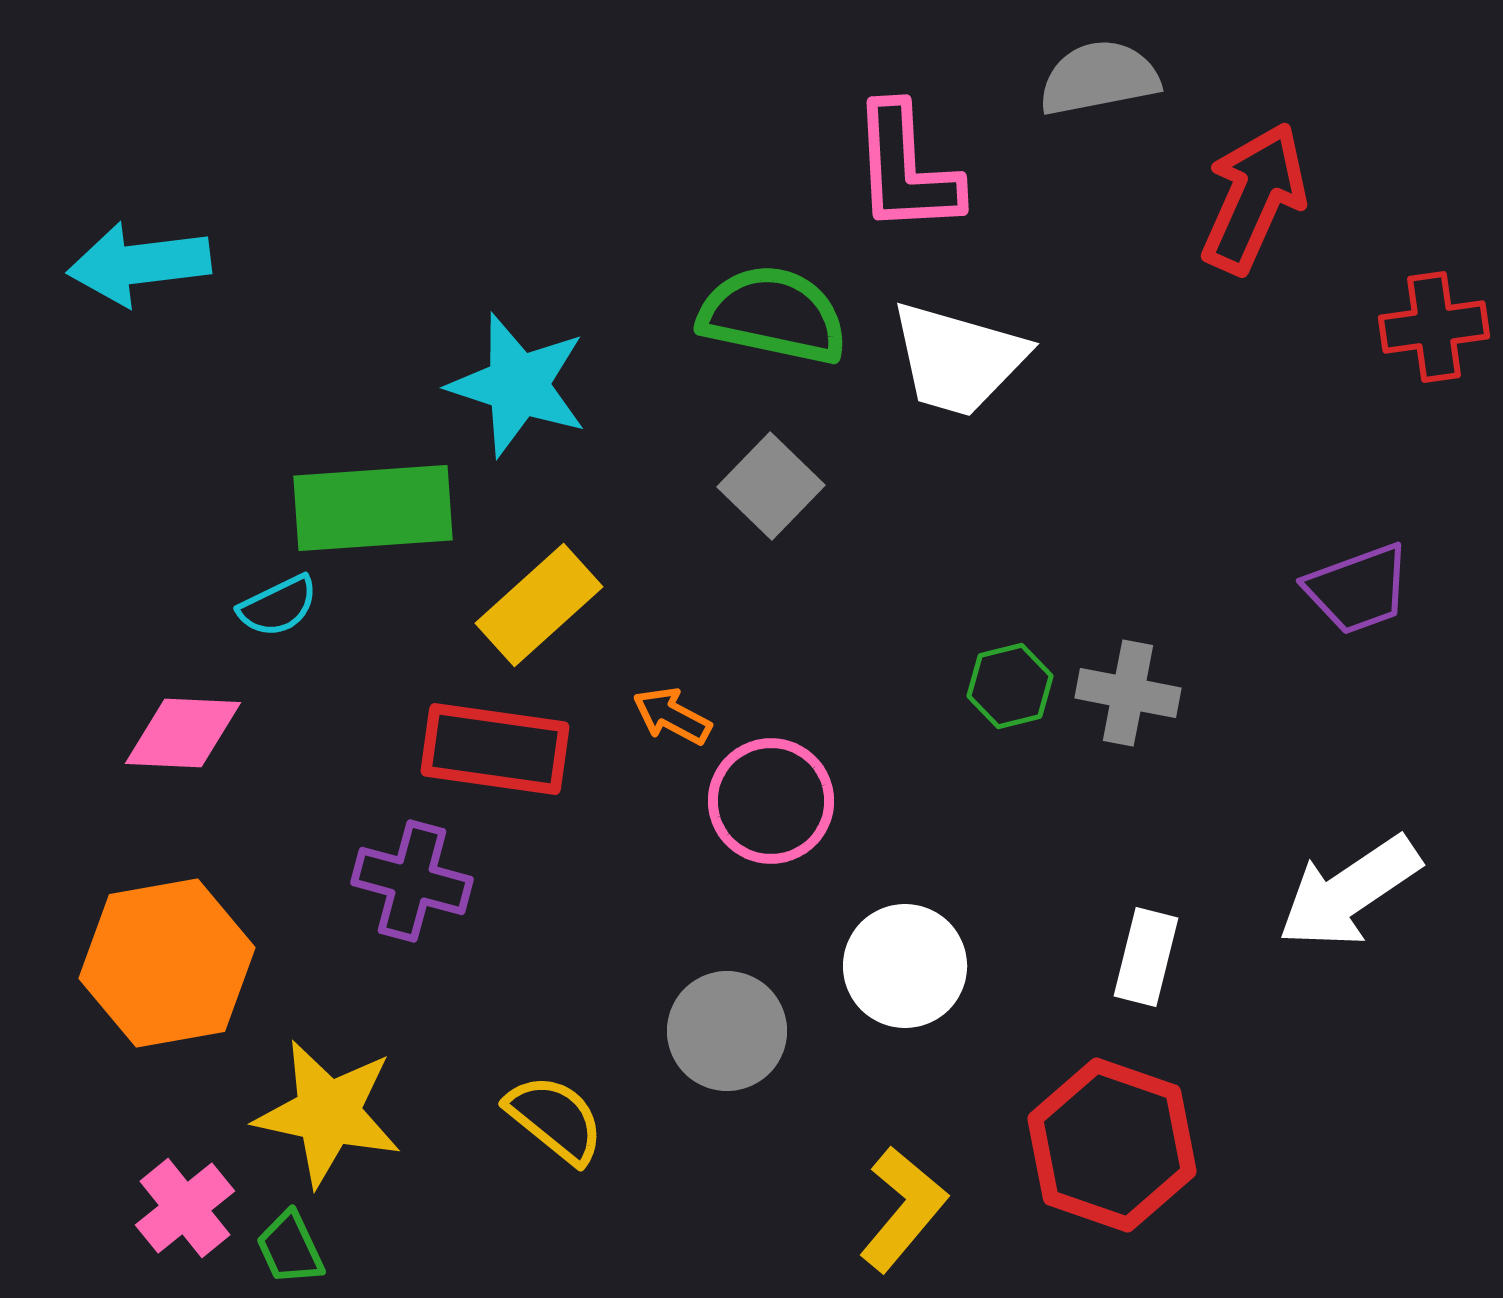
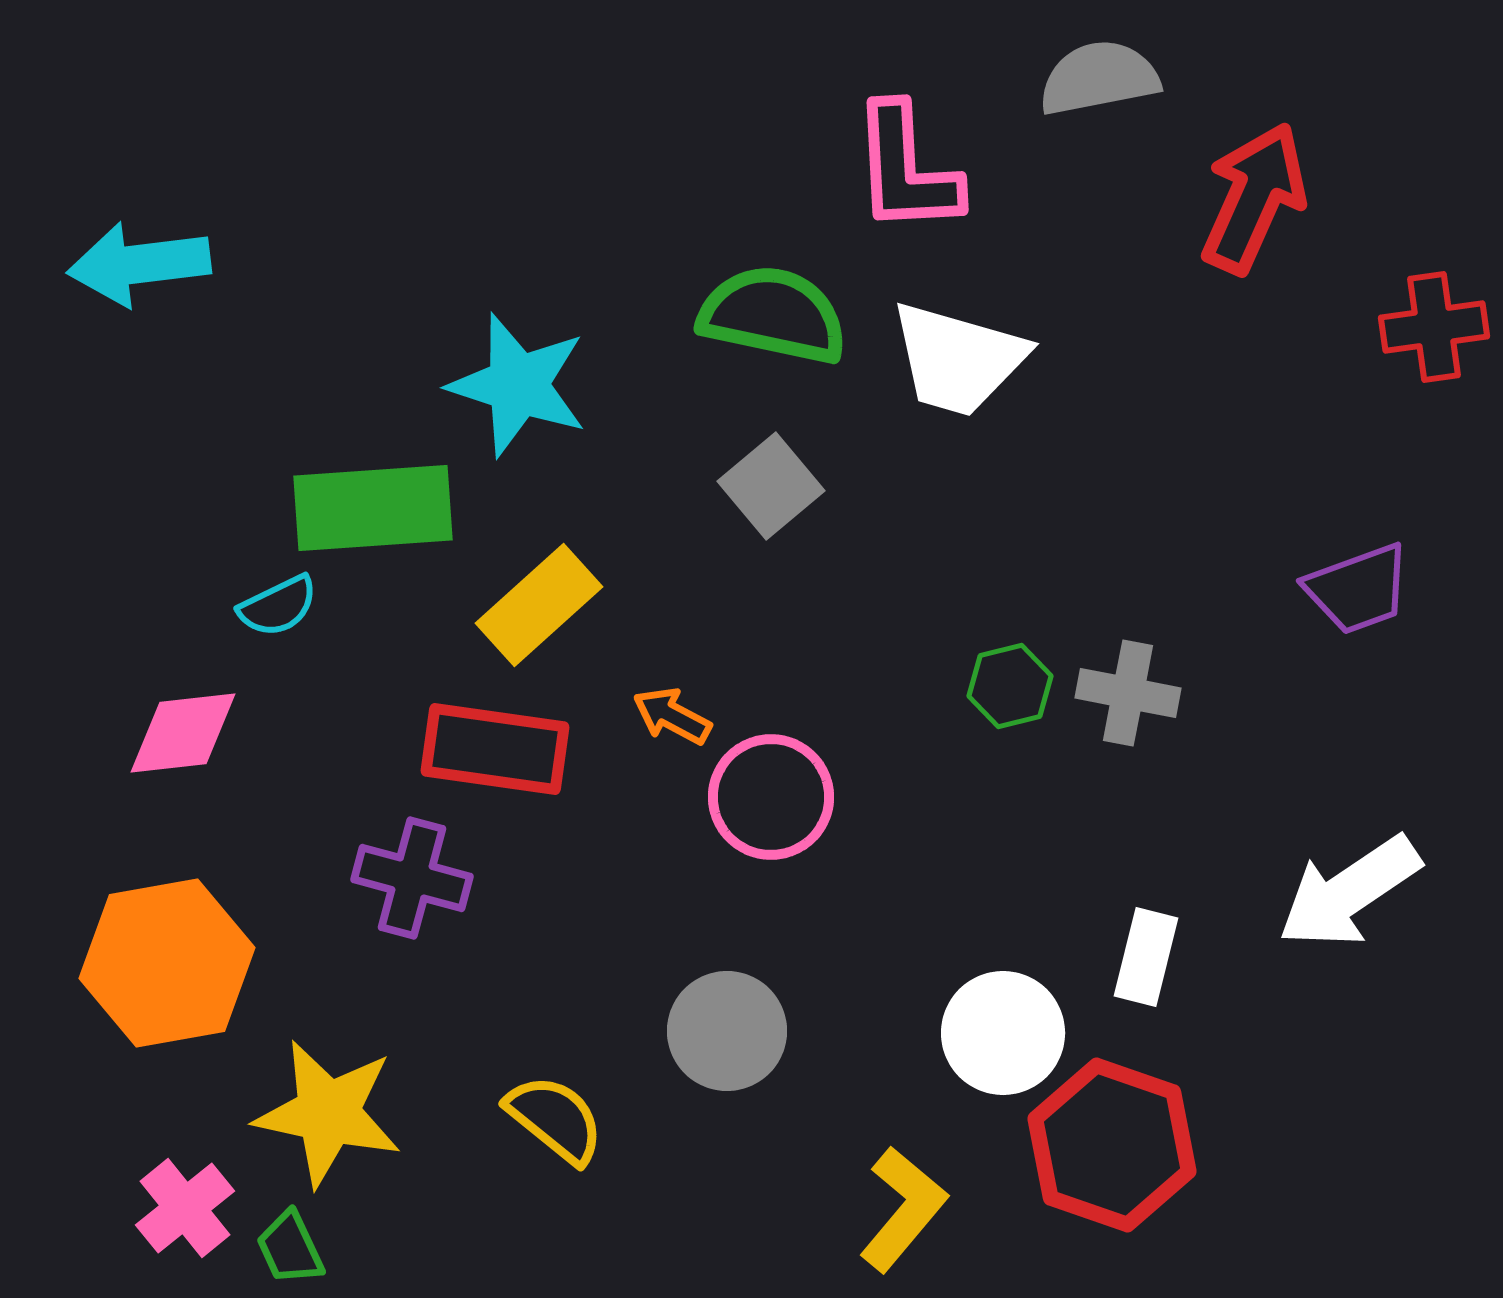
gray square: rotated 6 degrees clockwise
pink diamond: rotated 9 degrees counterclockwise
pink circle: moved 4 px up
purple cross: moved 3 px up
white circle: moved 98 px right, 67 px down
